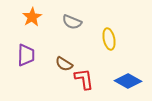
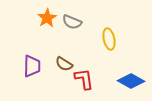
orange star: moved 15 px right, 1 px down
purple trapezoid: moved 6 px right, 11 px down
blue diamond: moved 3 px right
